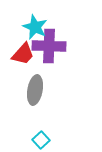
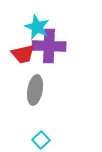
cyan star: moved 2 px right
red trapezoid: rotated 35 degrees clockwise
